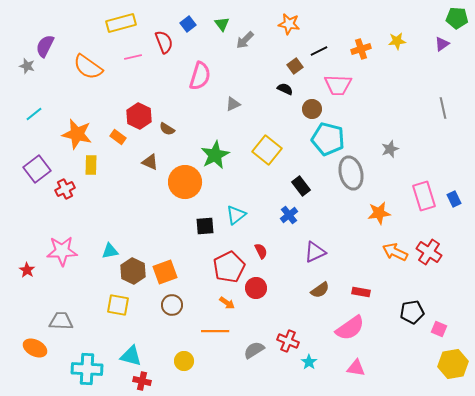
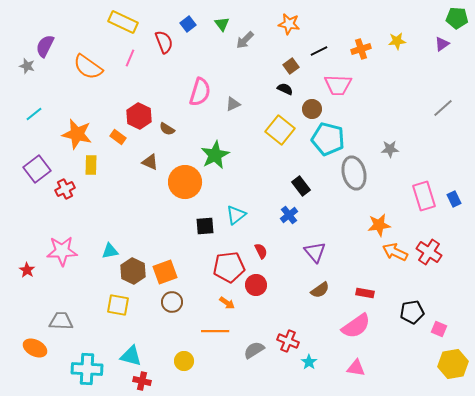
yellow rectangle at (121, 23): moved 2 px right, 1 px up; rotated 40 degrees clockwise
pink line at (133, 57): moved 3 px left, 1 px down; rotated 54 degrees counterclockwise
brown square at (295, 66): moved 4 px left
pink semicircle at (200, 76): moved 16 px down
gray line at (443, 108): rotated 60 degrees clockwise
gray star at (390, 149): rotated 18 degrees clockwise
yellow square at (267, 150): moved 13 px right, 20 px up
gray ellipse at (351, 173): moved 3 px right
orange star at (379, 213): moved 12 px down
purple triangle at (315, 252): rotated 45 degrees counterclockwise
red pentagon at (229, 267): rotated 20 degrees clockwise
red circle at (256, 288): moved 3 px up
red rectangle at (361, 292): moved 4 px right, 1 px down
brown circle at (172, 305): moved 3 px up
pink semicircle at (350, 328): moved 6 px right, 2 px up
